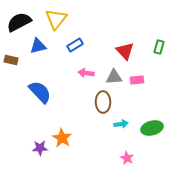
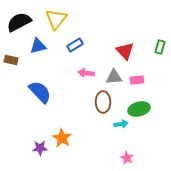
green rectangle: moved 1 px right
green ellipse: moved 13 px left, 19 px up
